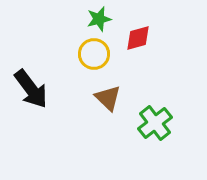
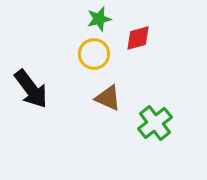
brown triangle: rotated 20 degrees counterclockwise
